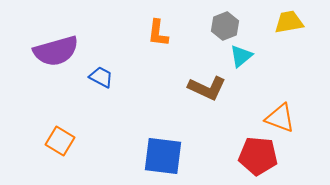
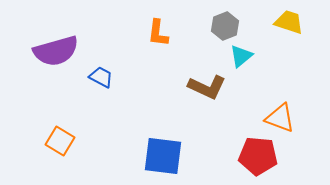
yellow trapezoid: rotated 28 degrees clockwise
brown L-shape: moved 1 px up
